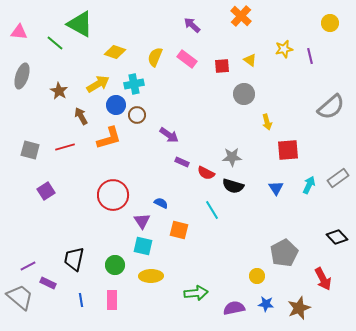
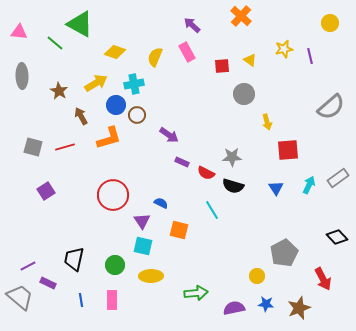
pink rectangle at (187, 59): moved 7 px up; rotated 24 degrees clockwise
gray ellipse at (22, 76): rotated 20 degrees counterclockwise
yellow arrow at (98, 84): moved 2 px left, 1 px up
gray square at (30, 150): moved 3 px right, 3 px up
